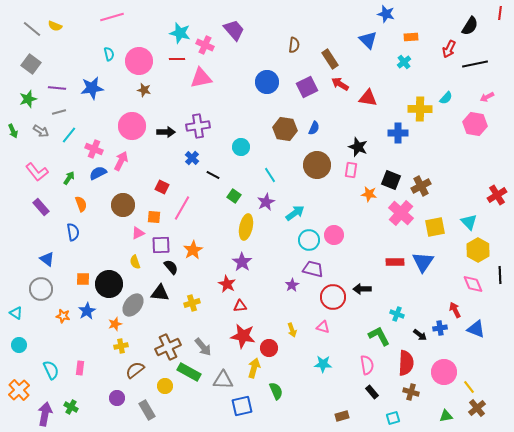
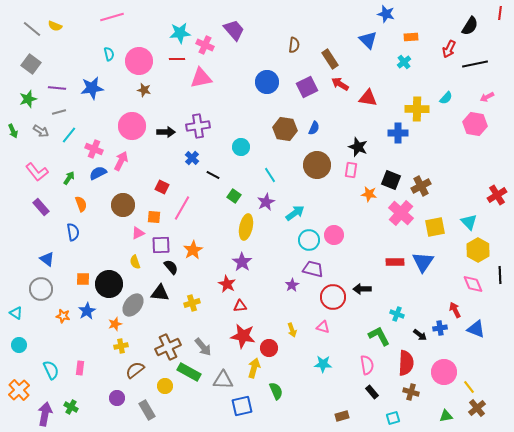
cyan star at (180, 33): rotated 20 degrees counterclockwise
yellow cross at (420, 109): moved 3 px left
